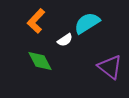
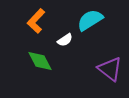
cyan semicircle: moved 3 px right, 3 px up
purple triangle: moved 2 px down
